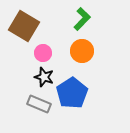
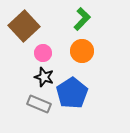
brown square: rotated 16 degrees clockwise
